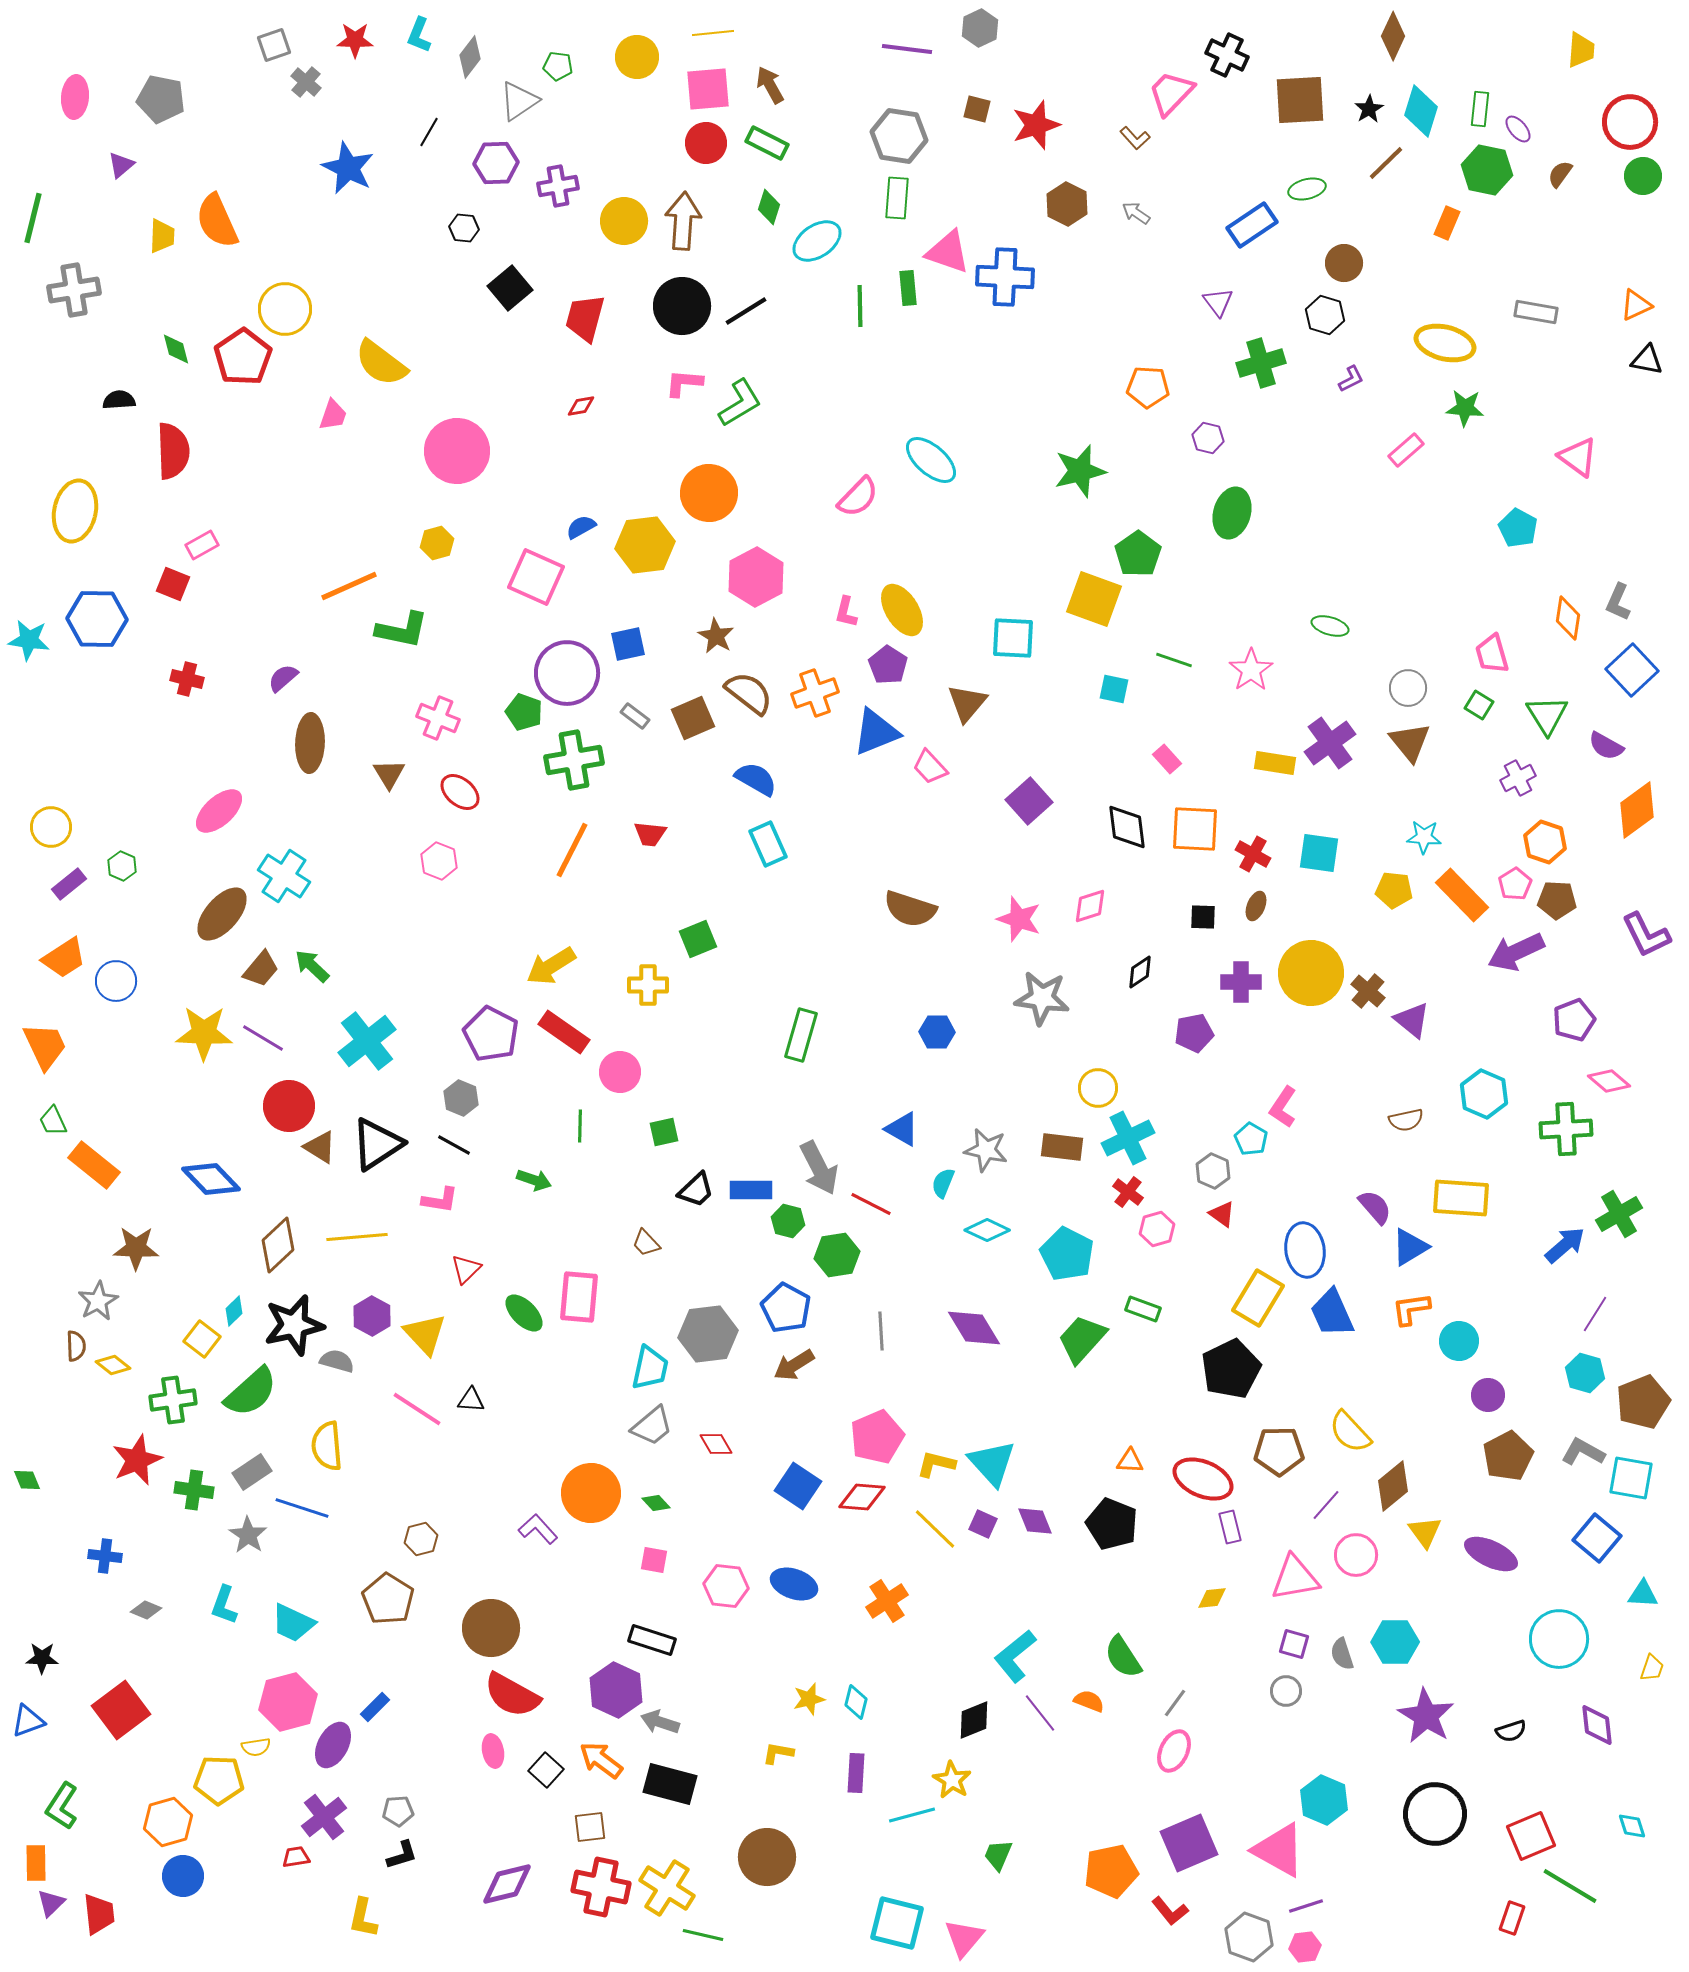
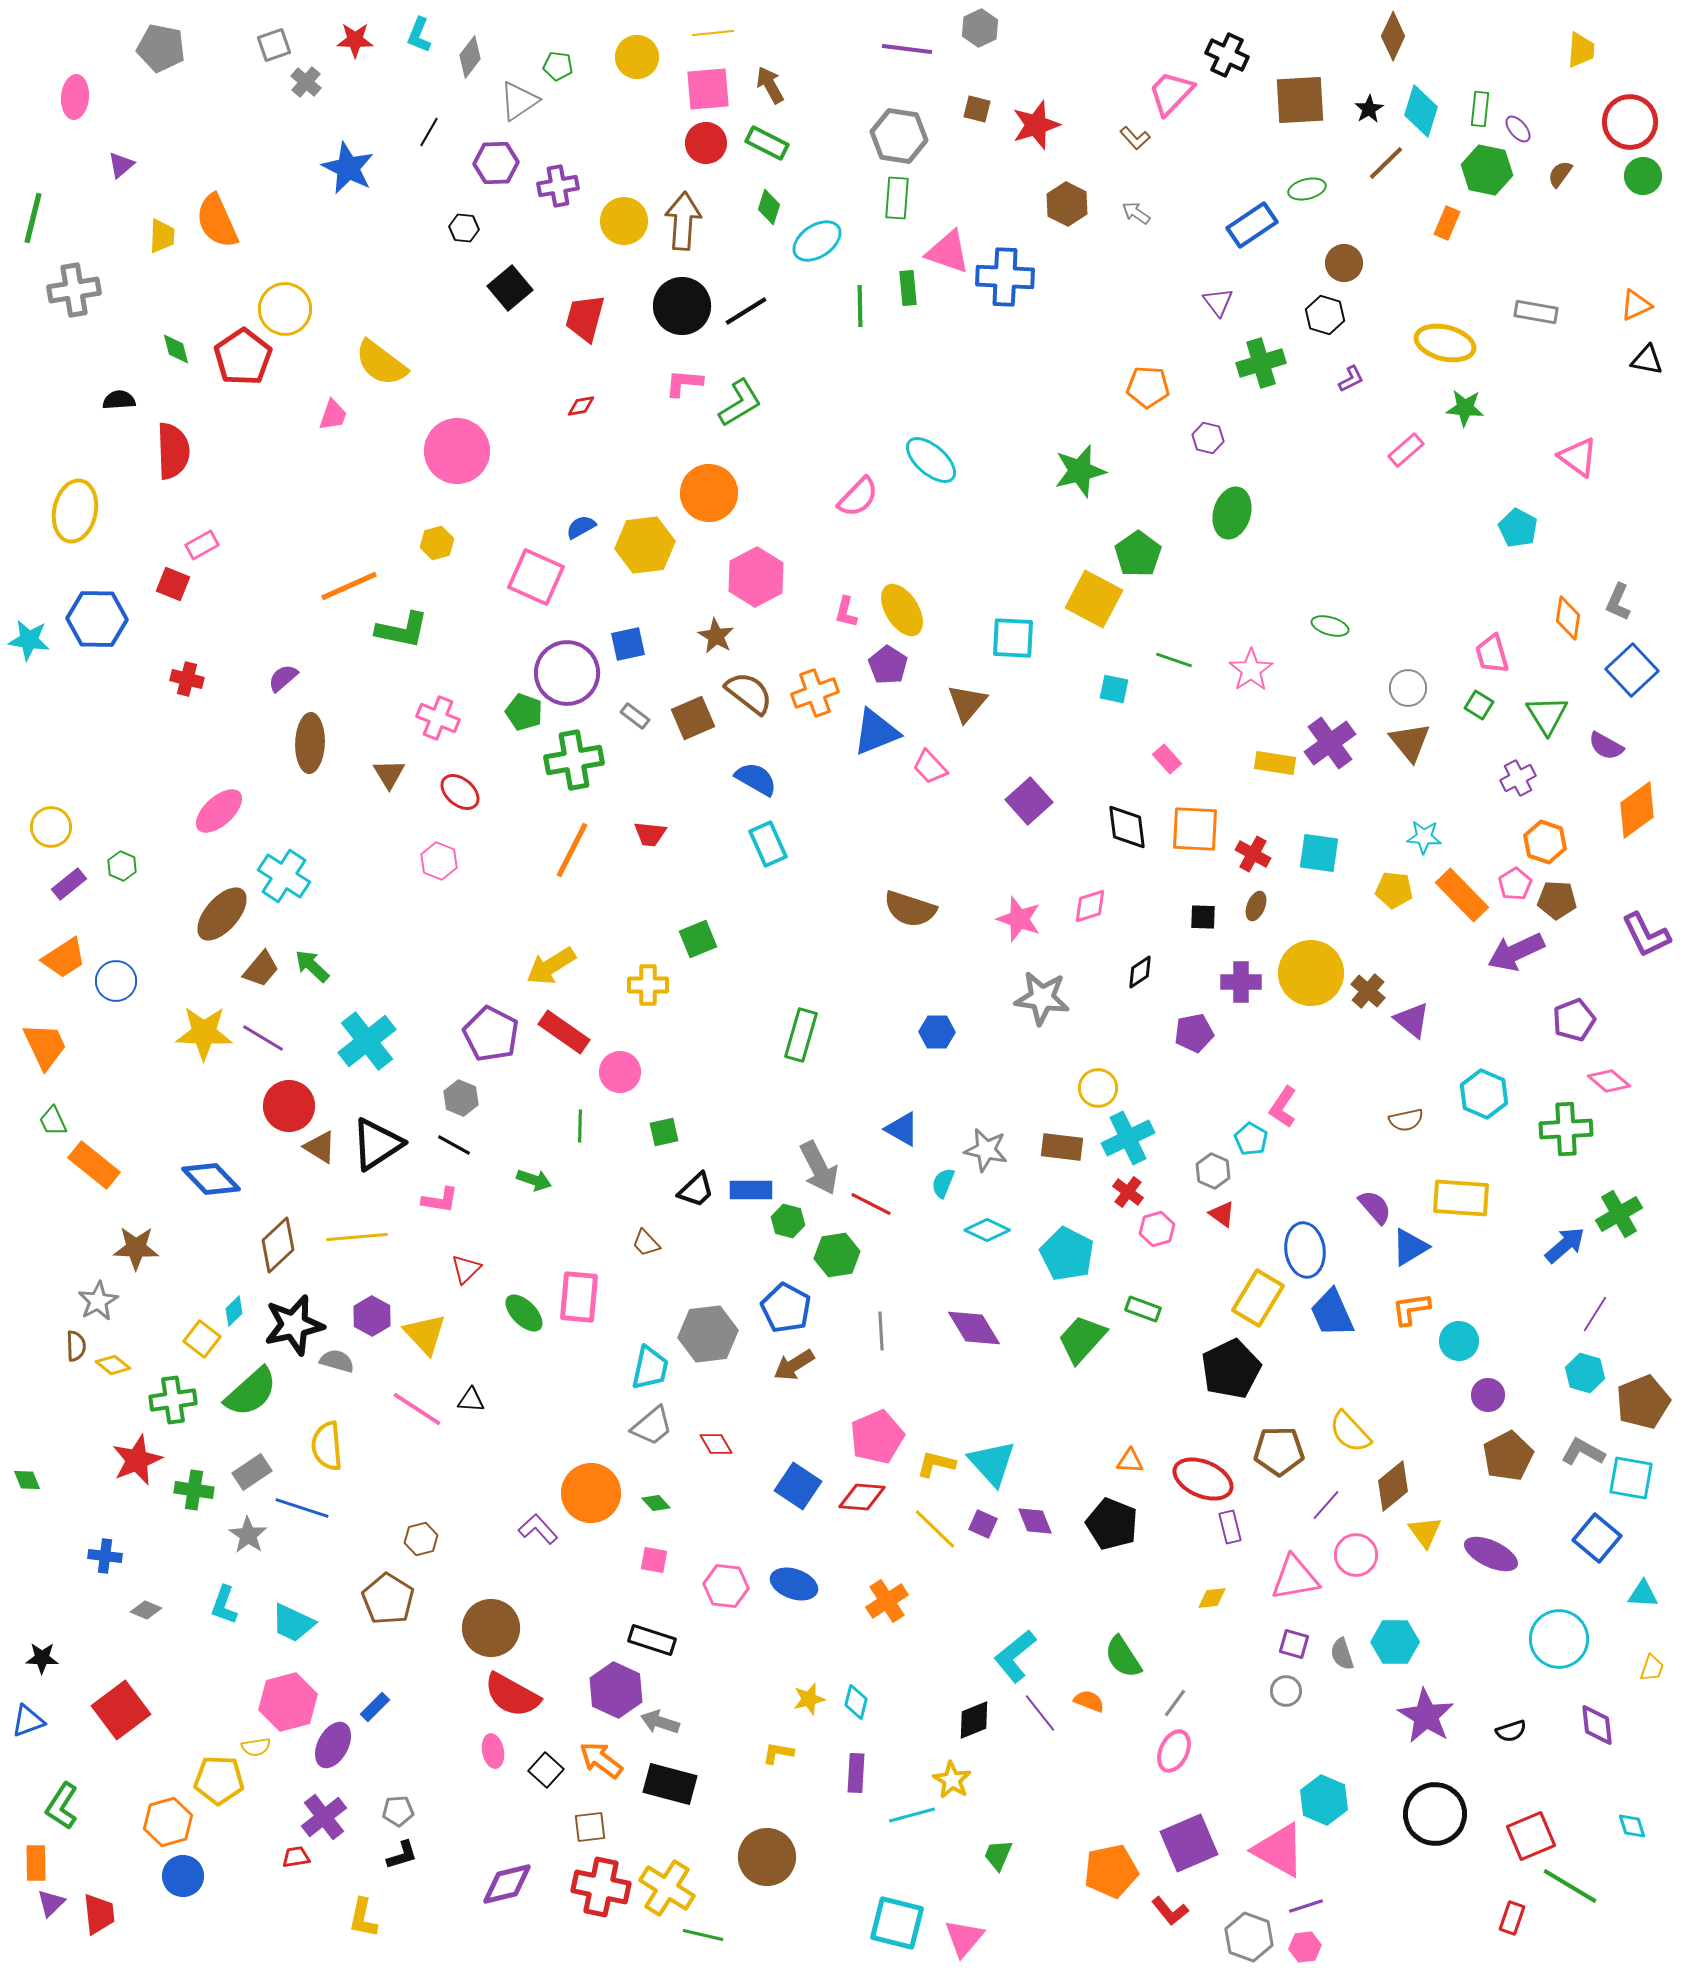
gray pentagon at (161, 99): moved 51 px up
yellow square at (1094, 599): rotated 8 degrees clockwise
